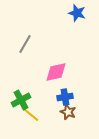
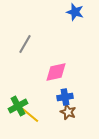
blue star: moved 2 px left, 1 px up
green cross: moved 3 px left, 6 px down
yellow line: moved 1 px down
